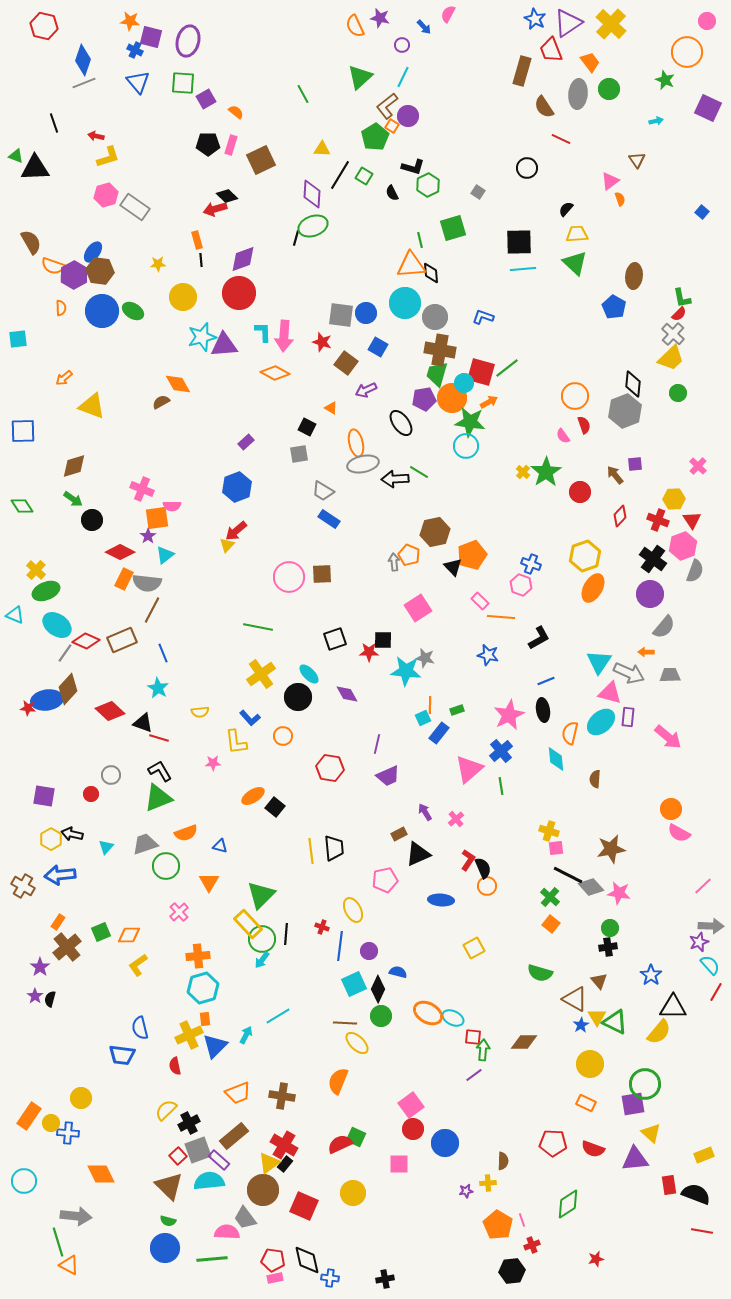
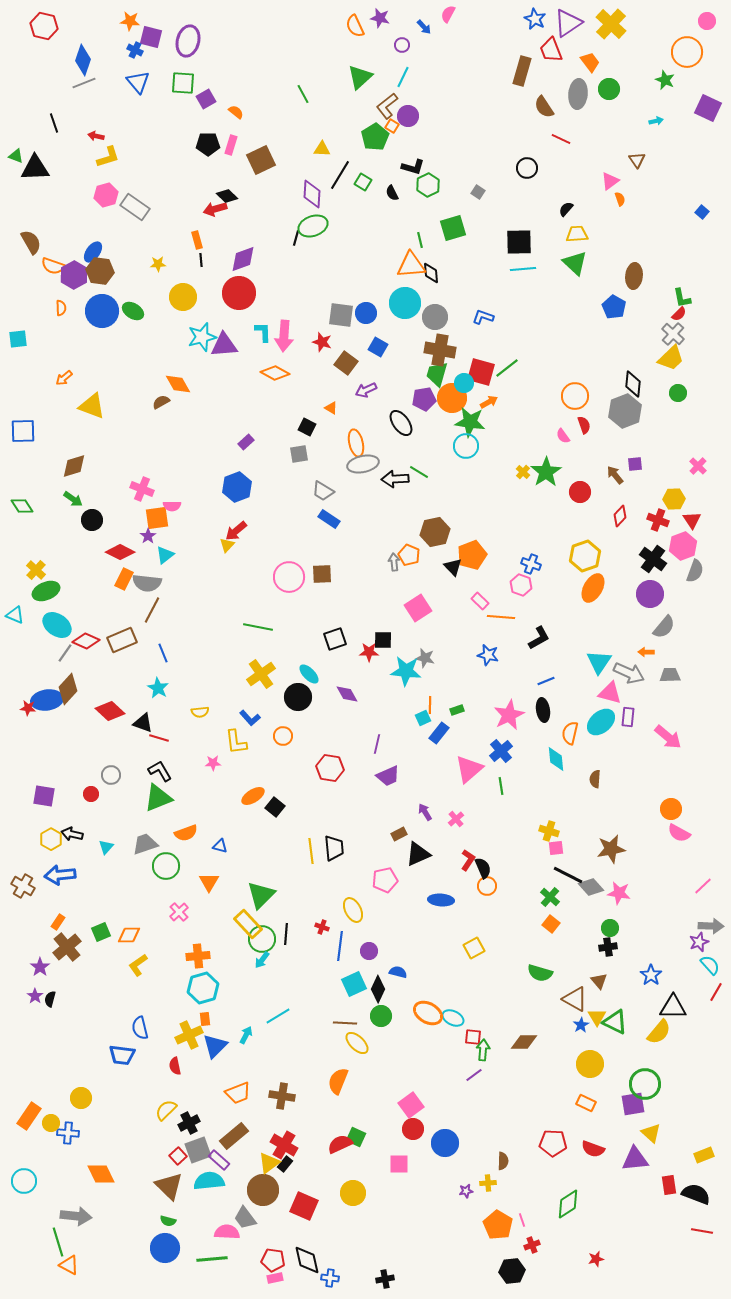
green square at (364, 176): moved 1 px left, 6 px down
